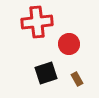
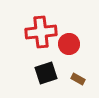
red cross: moved 4 px right, 10 px down
brown rectangle: moved 1 px right; rotated 32 degrees counterclockwise
